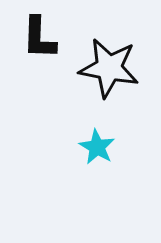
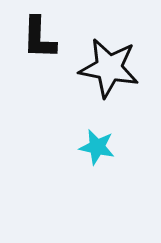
cyan star: rotated 18 degrees counterclockwise
